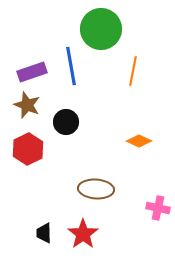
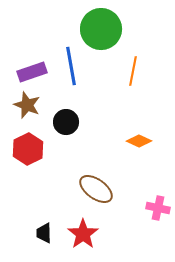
brown ellipse: rotated 32 degrees clockwise
